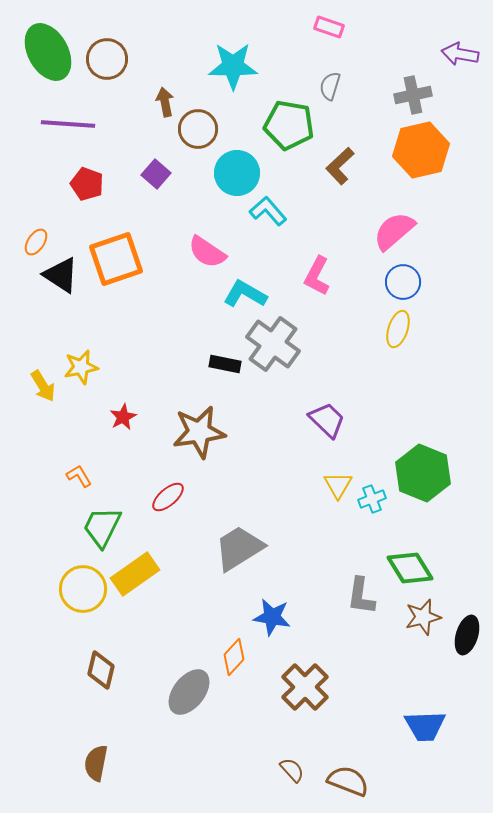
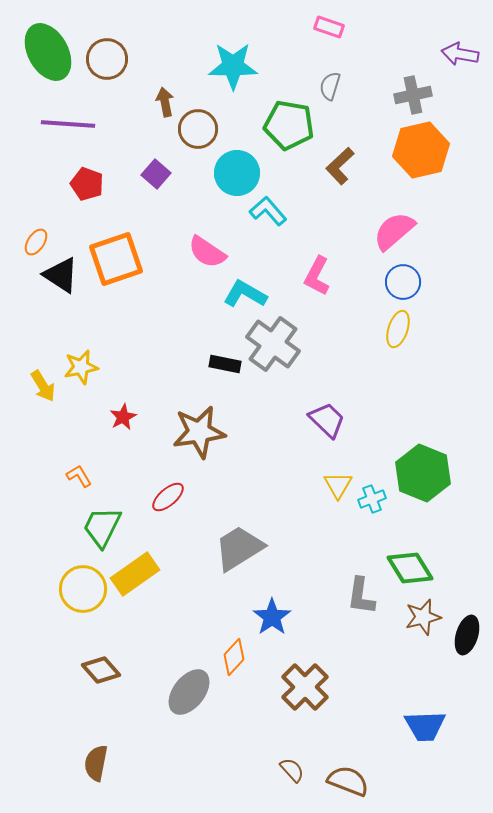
blue star at (272, 617): rotated 27 degrees clockwise
brown diamond at (101, 670): rotated 54 degrees counterclockwise
